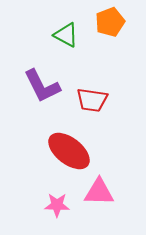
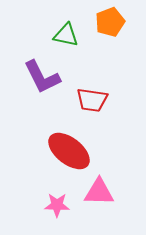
green triangle: rotated 16 degrees counterclockwise
purple L-shape: moved 9 px up
